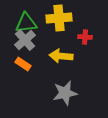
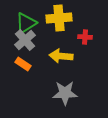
green triangle: rotated 25 degrees counterclockwise
gray star: rotated 10 degrees clockwise
